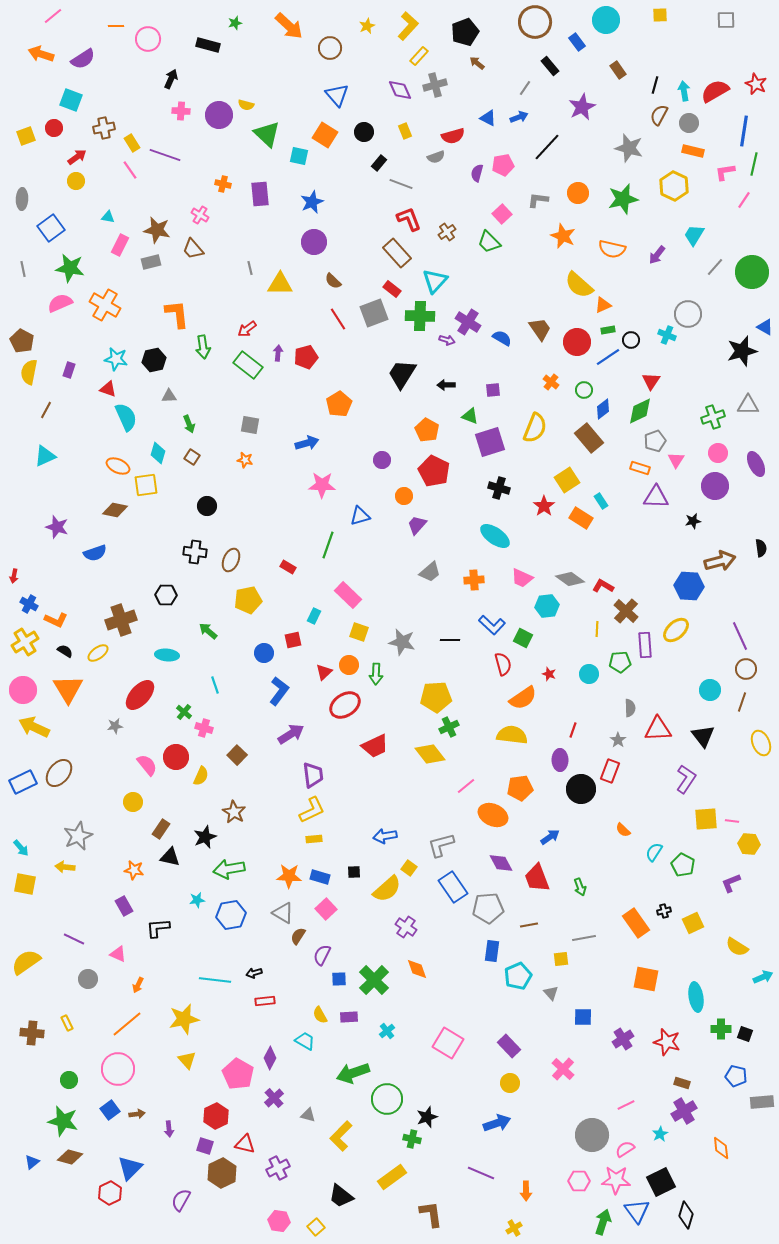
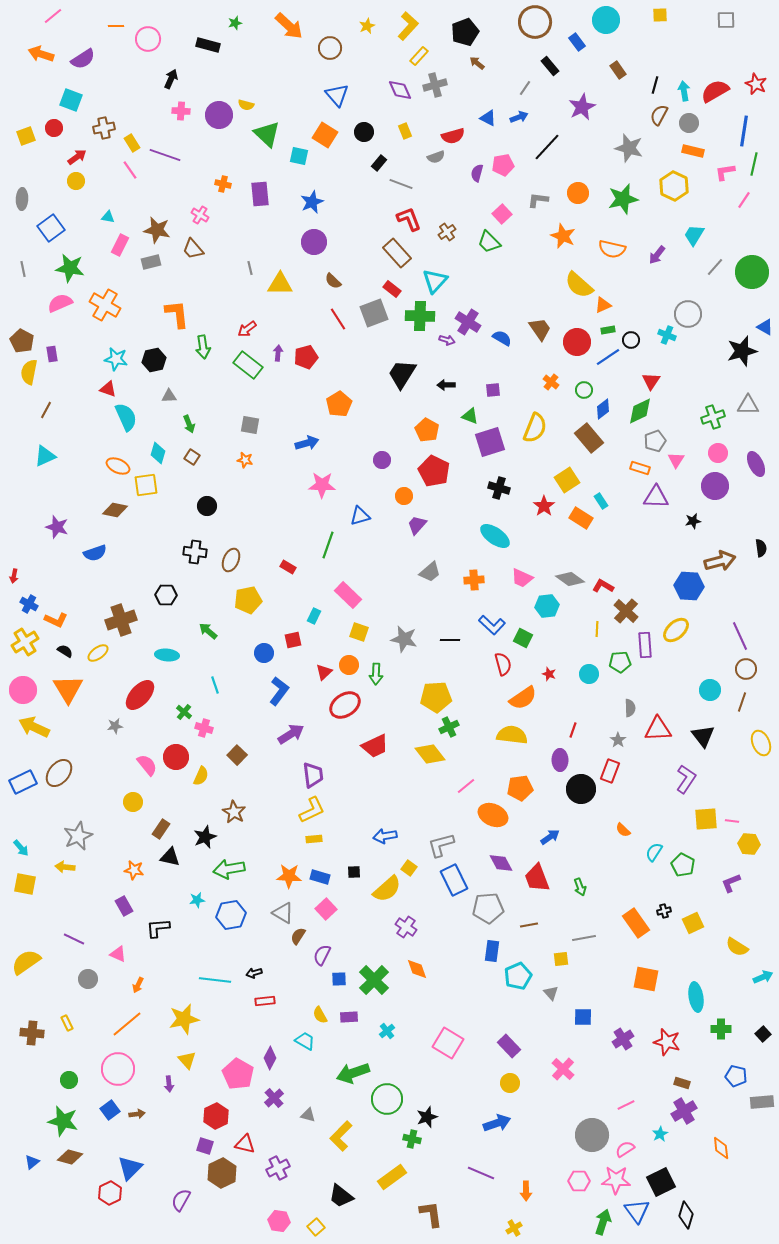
purple rectangle at (69, 370): moved 17 px left, 16 px up; rotated 28 degrees counterclockwise
gray star at (402, 642): moved 2 px right, 3 px up
blue rectangle at (453, 887): moved 1 px right, 7 px up; rotated 8 degrees clockwise
black square at (745, 1034): moved 18 px right; rotated 28 degrees clockwise
purple arrow at (169, 1129): moved 45 px up
